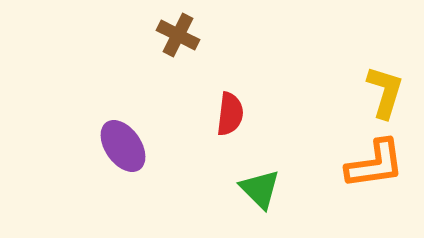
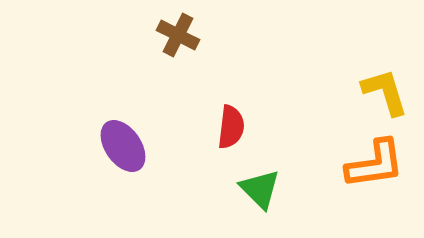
yellow L-shape: rotated 34 degrees counterclockwise
red semicircle: moved 1 px right, 13 px down
